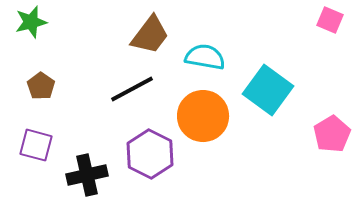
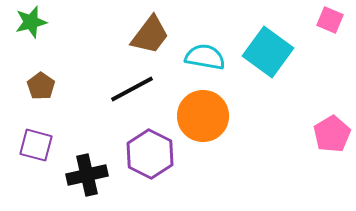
cyan square: moved 38 px up
